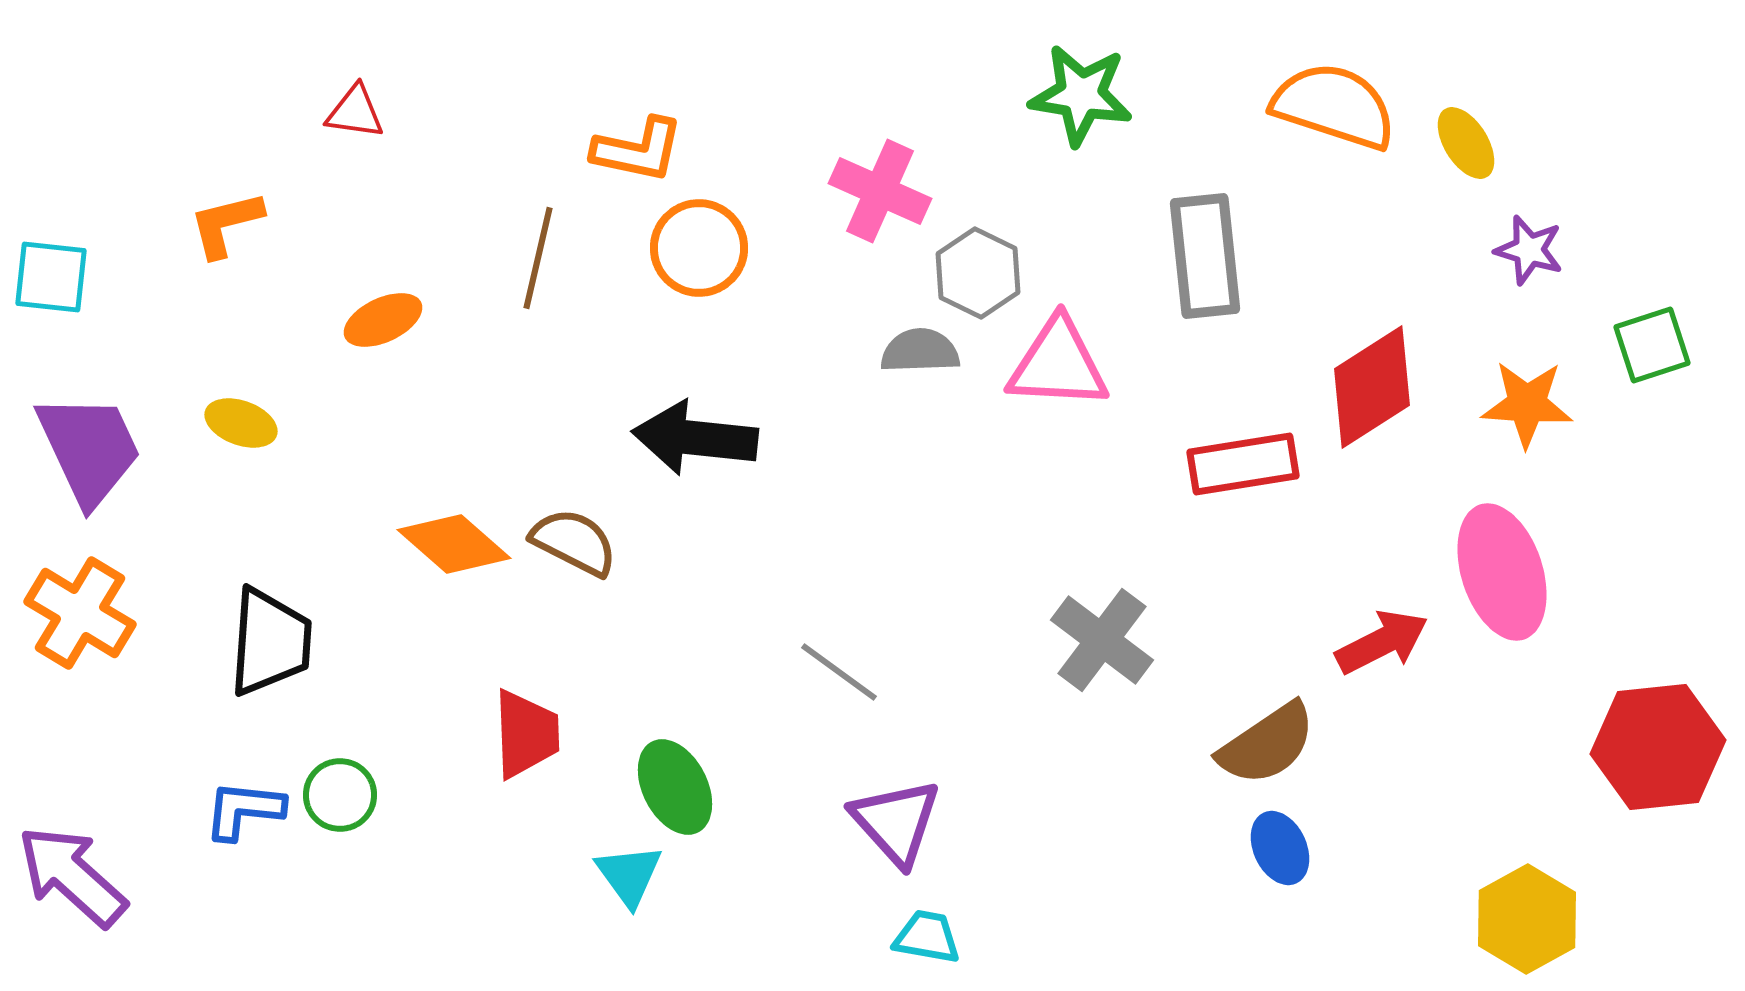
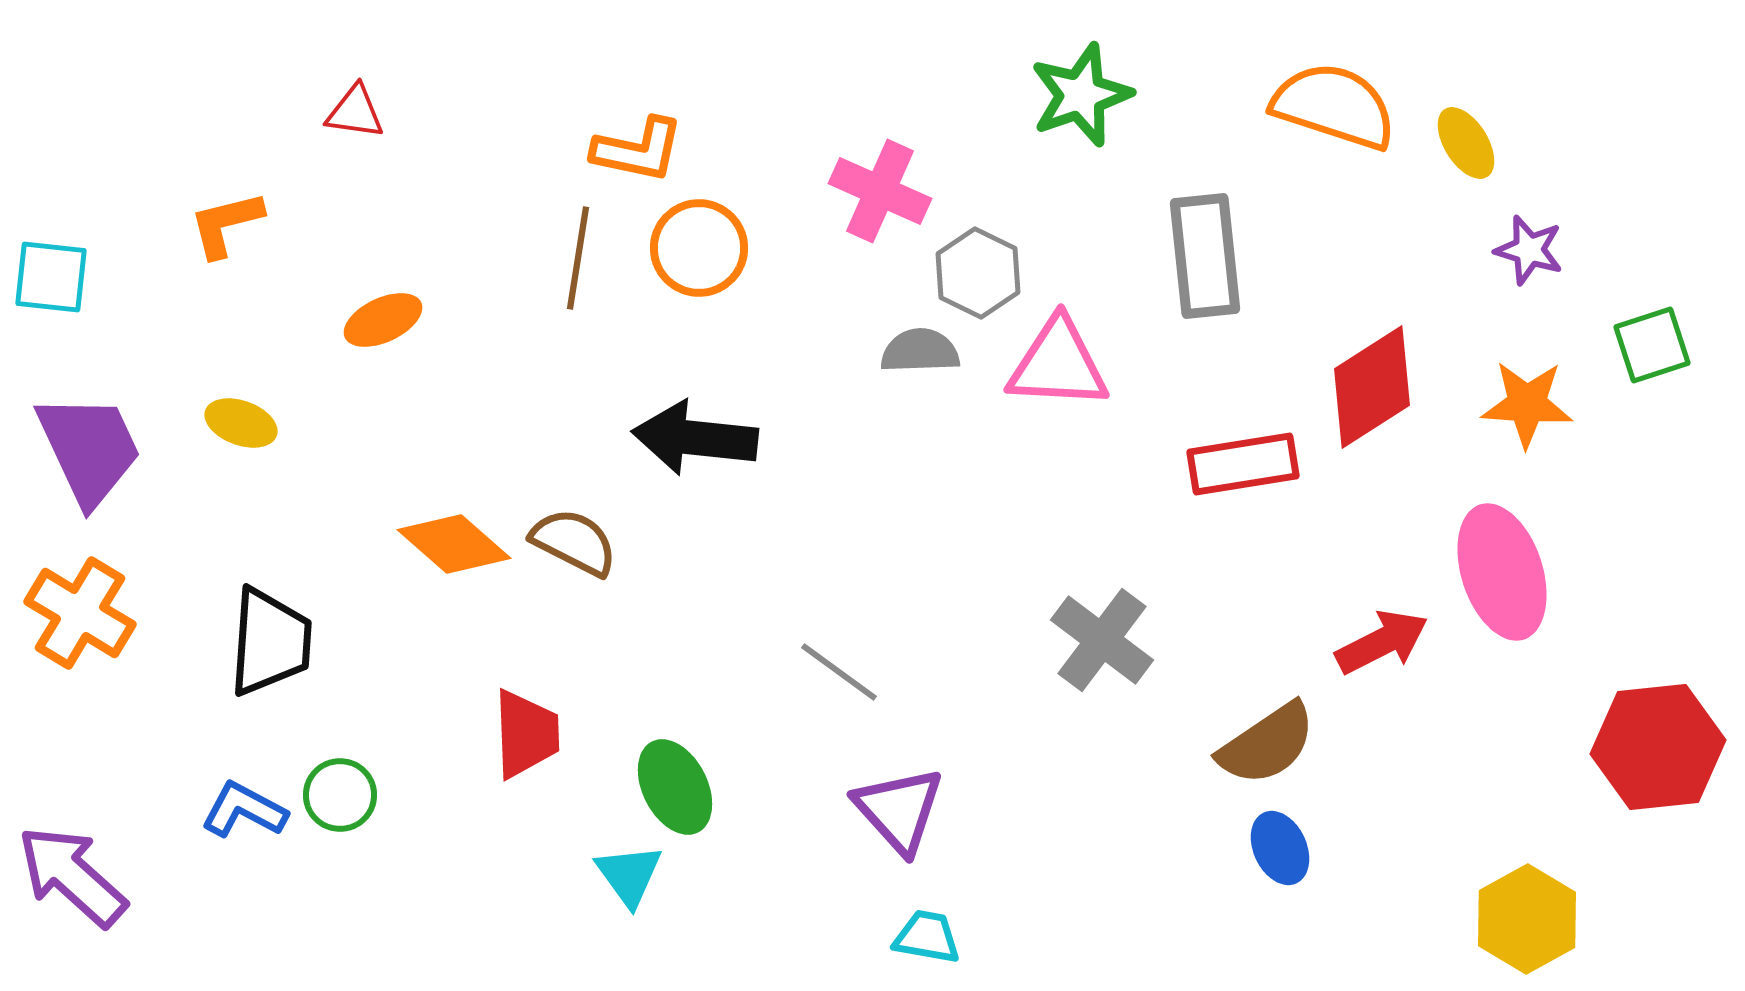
green star at (1081, 95): rotated 28 degrees counterclockwise
brown line at (538, 258): moved 40 px right; rotated 4 degrees counterclockwise
blue L-shape at (244, 810): rotated 22 degrees clockwise
purple triangle at (896, 822): moved 3 px right, 12 px up
